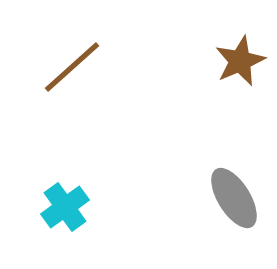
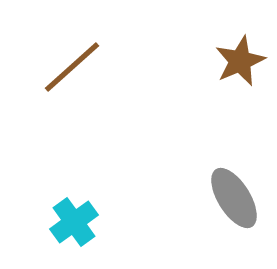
cyan cross: moved 9 px right, 15 px down
